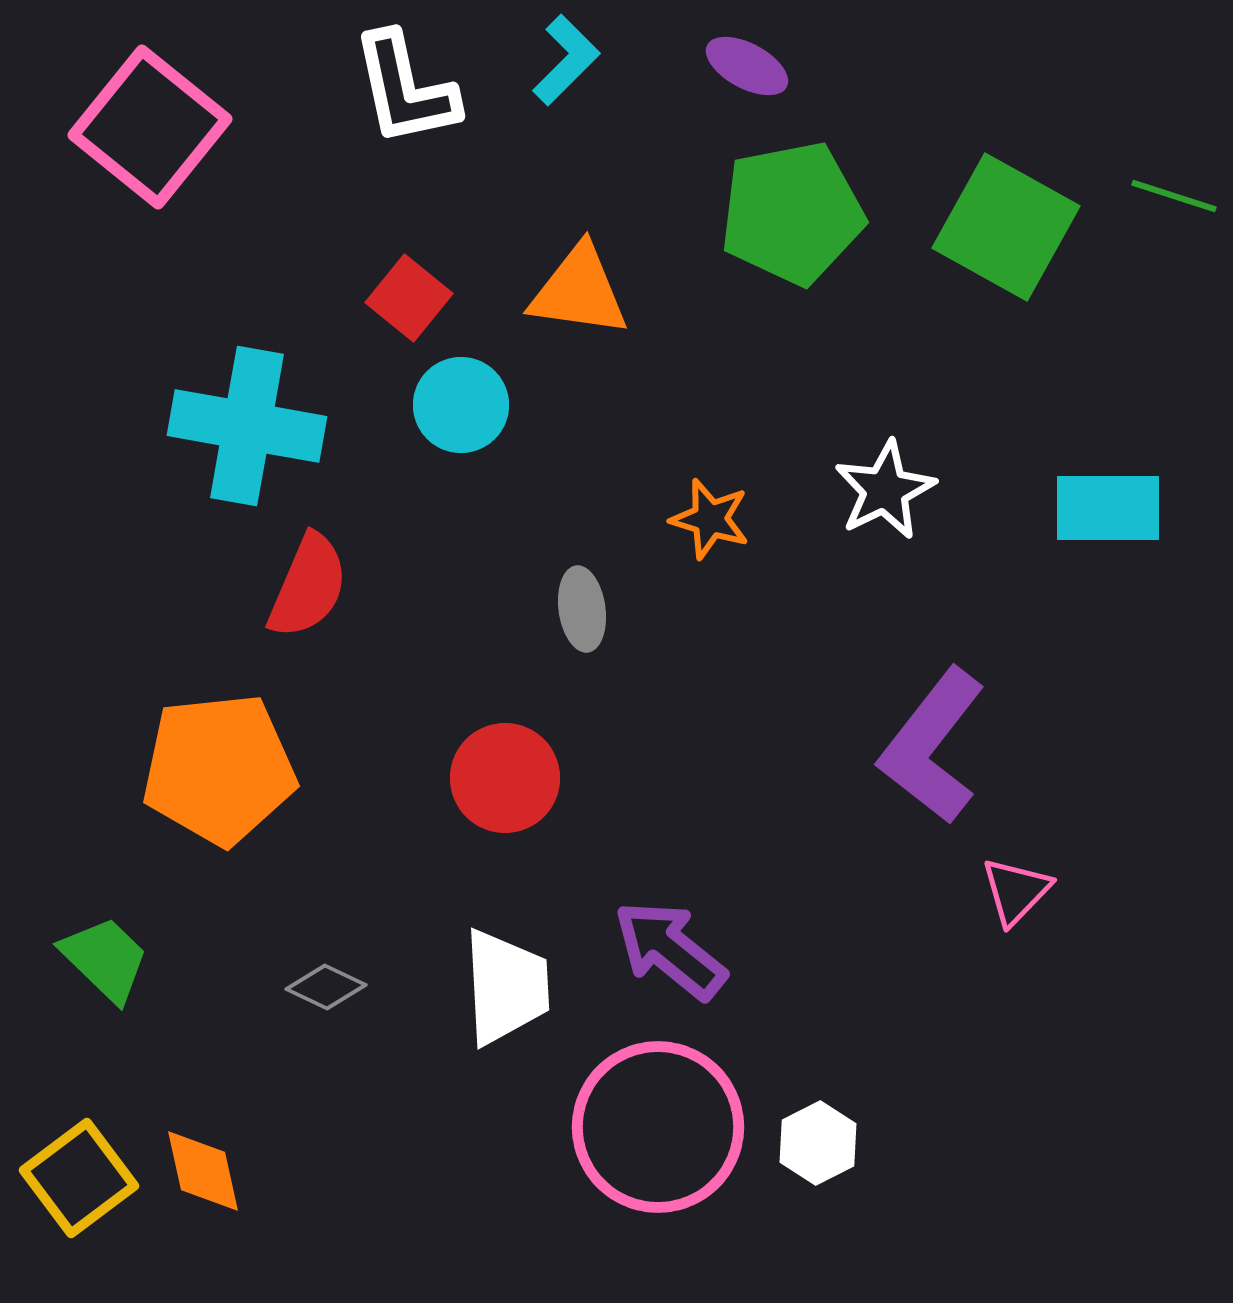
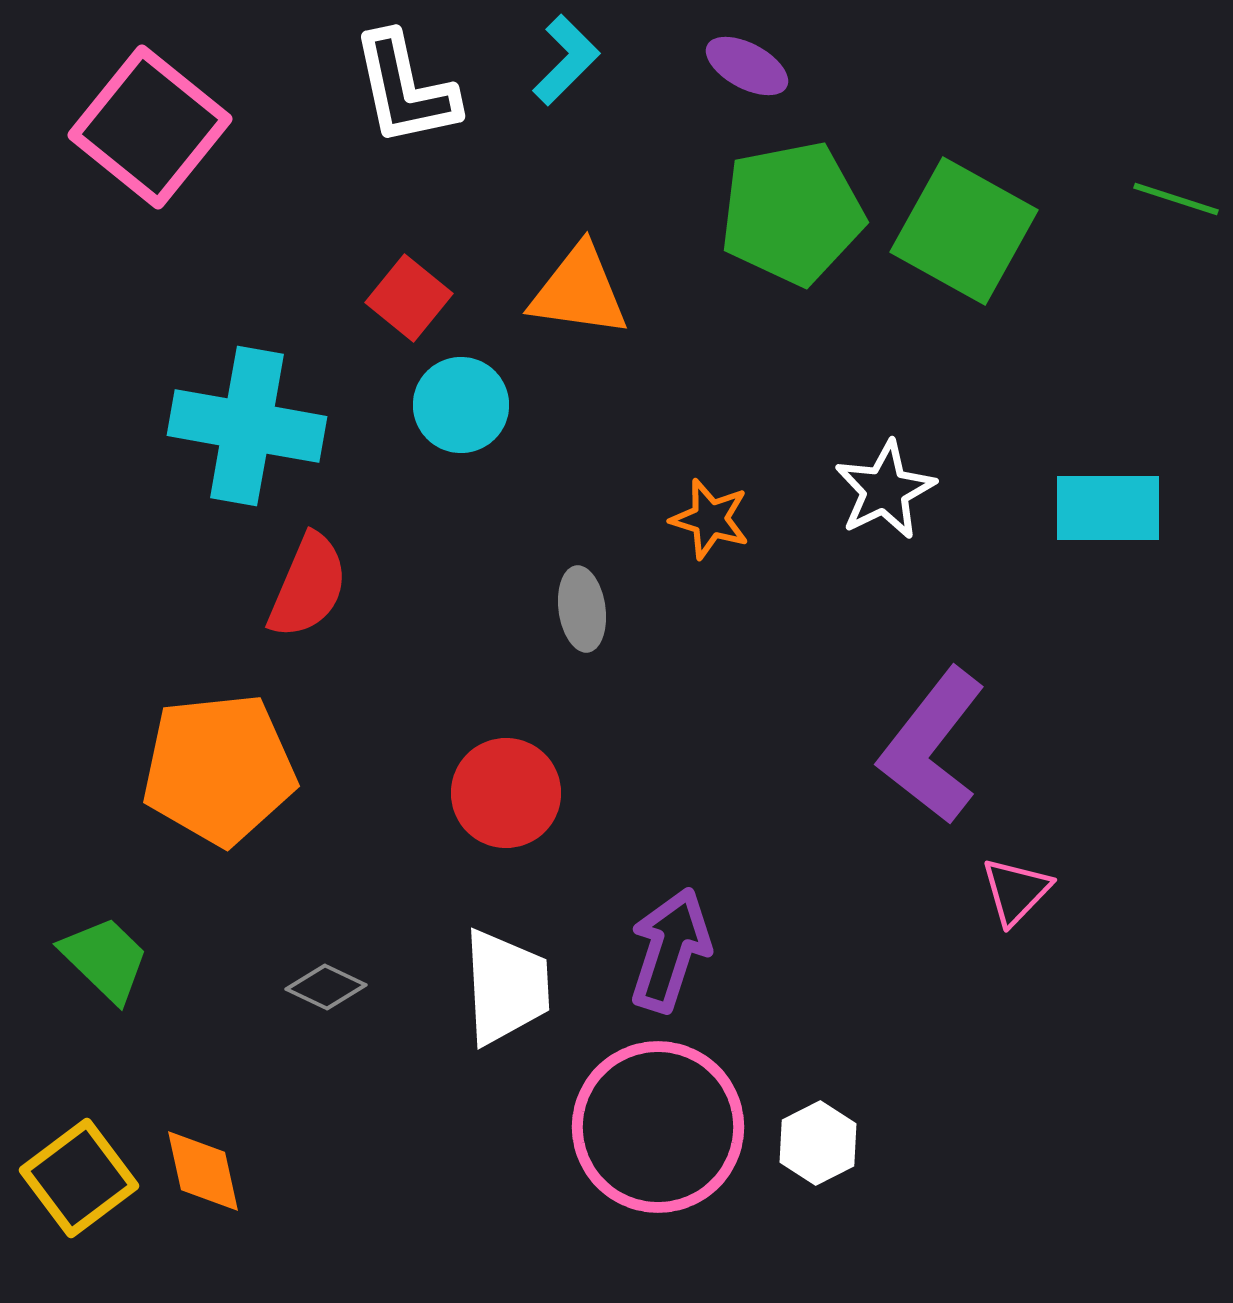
green line: moved 2 px right, 3 px down
green square: moved 42 px left, 4 px down
red circle: moved 1 px right, 15 px down
purple arrow: rotated 69 degrees clockwise
